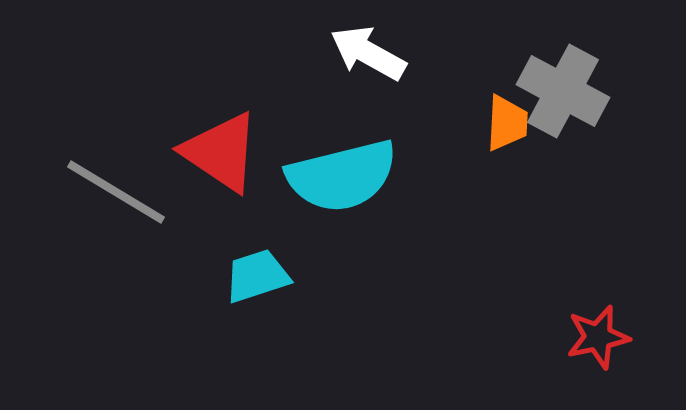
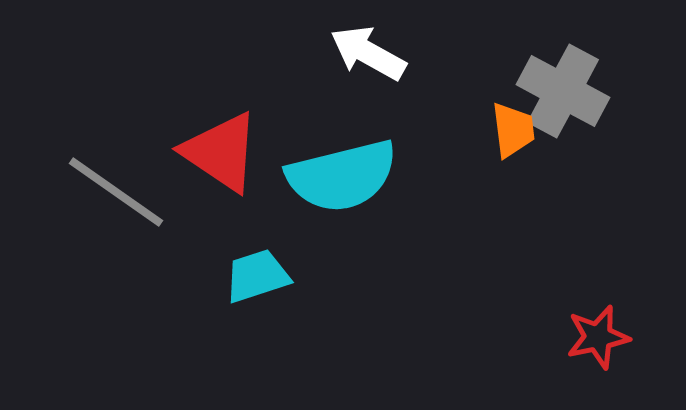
orange trapezoid: moved 6 px right, 7 px down; rotated 10 degrees counterclockwise
gray line: rotated 4 degrees clockwise
